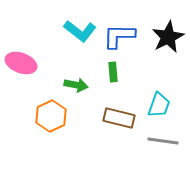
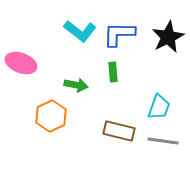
blue L-shape: moved 2 px up
cyan trapezoid: moved 2 px down
brown rectangle: moved 13 px down
